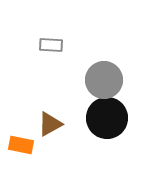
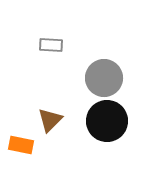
gray circle: moved 2 px up
black circle: moved 3 px down
brown triangle: moved 4 px up; rotated 16 degrees counterclockwise
